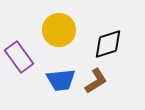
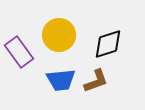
yellow circle: moved 5 px down
purple rectangle: moved 5 px up
brown L-shape: rotated 12 degrees clockwise
